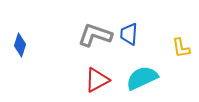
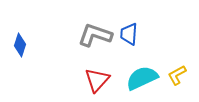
yellow L-shape: moved 4 px left, 27 px down; rotated 70 degrees clockwise
red triangle: rotated 20 degrees counterclockwise
